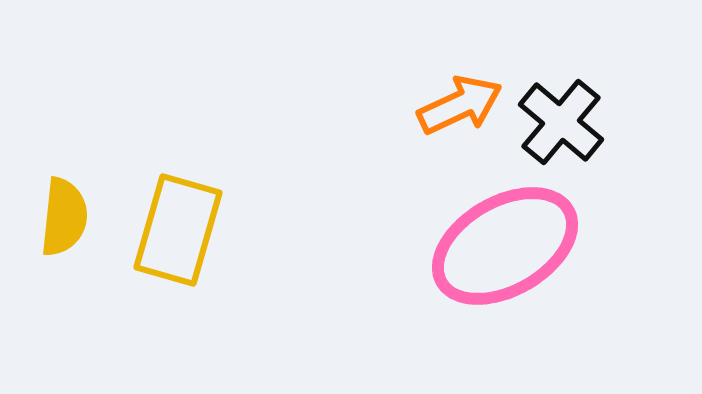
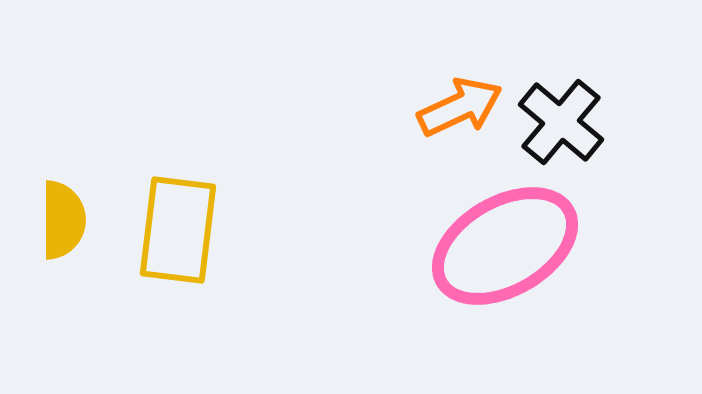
orange arrow: moved 2 px down
yellow semicircle: moved 1 px left, 3 px down; rotated 6 degrees counterclockwise
yellow rectangle: rotated 9 degrees counterclockwise
